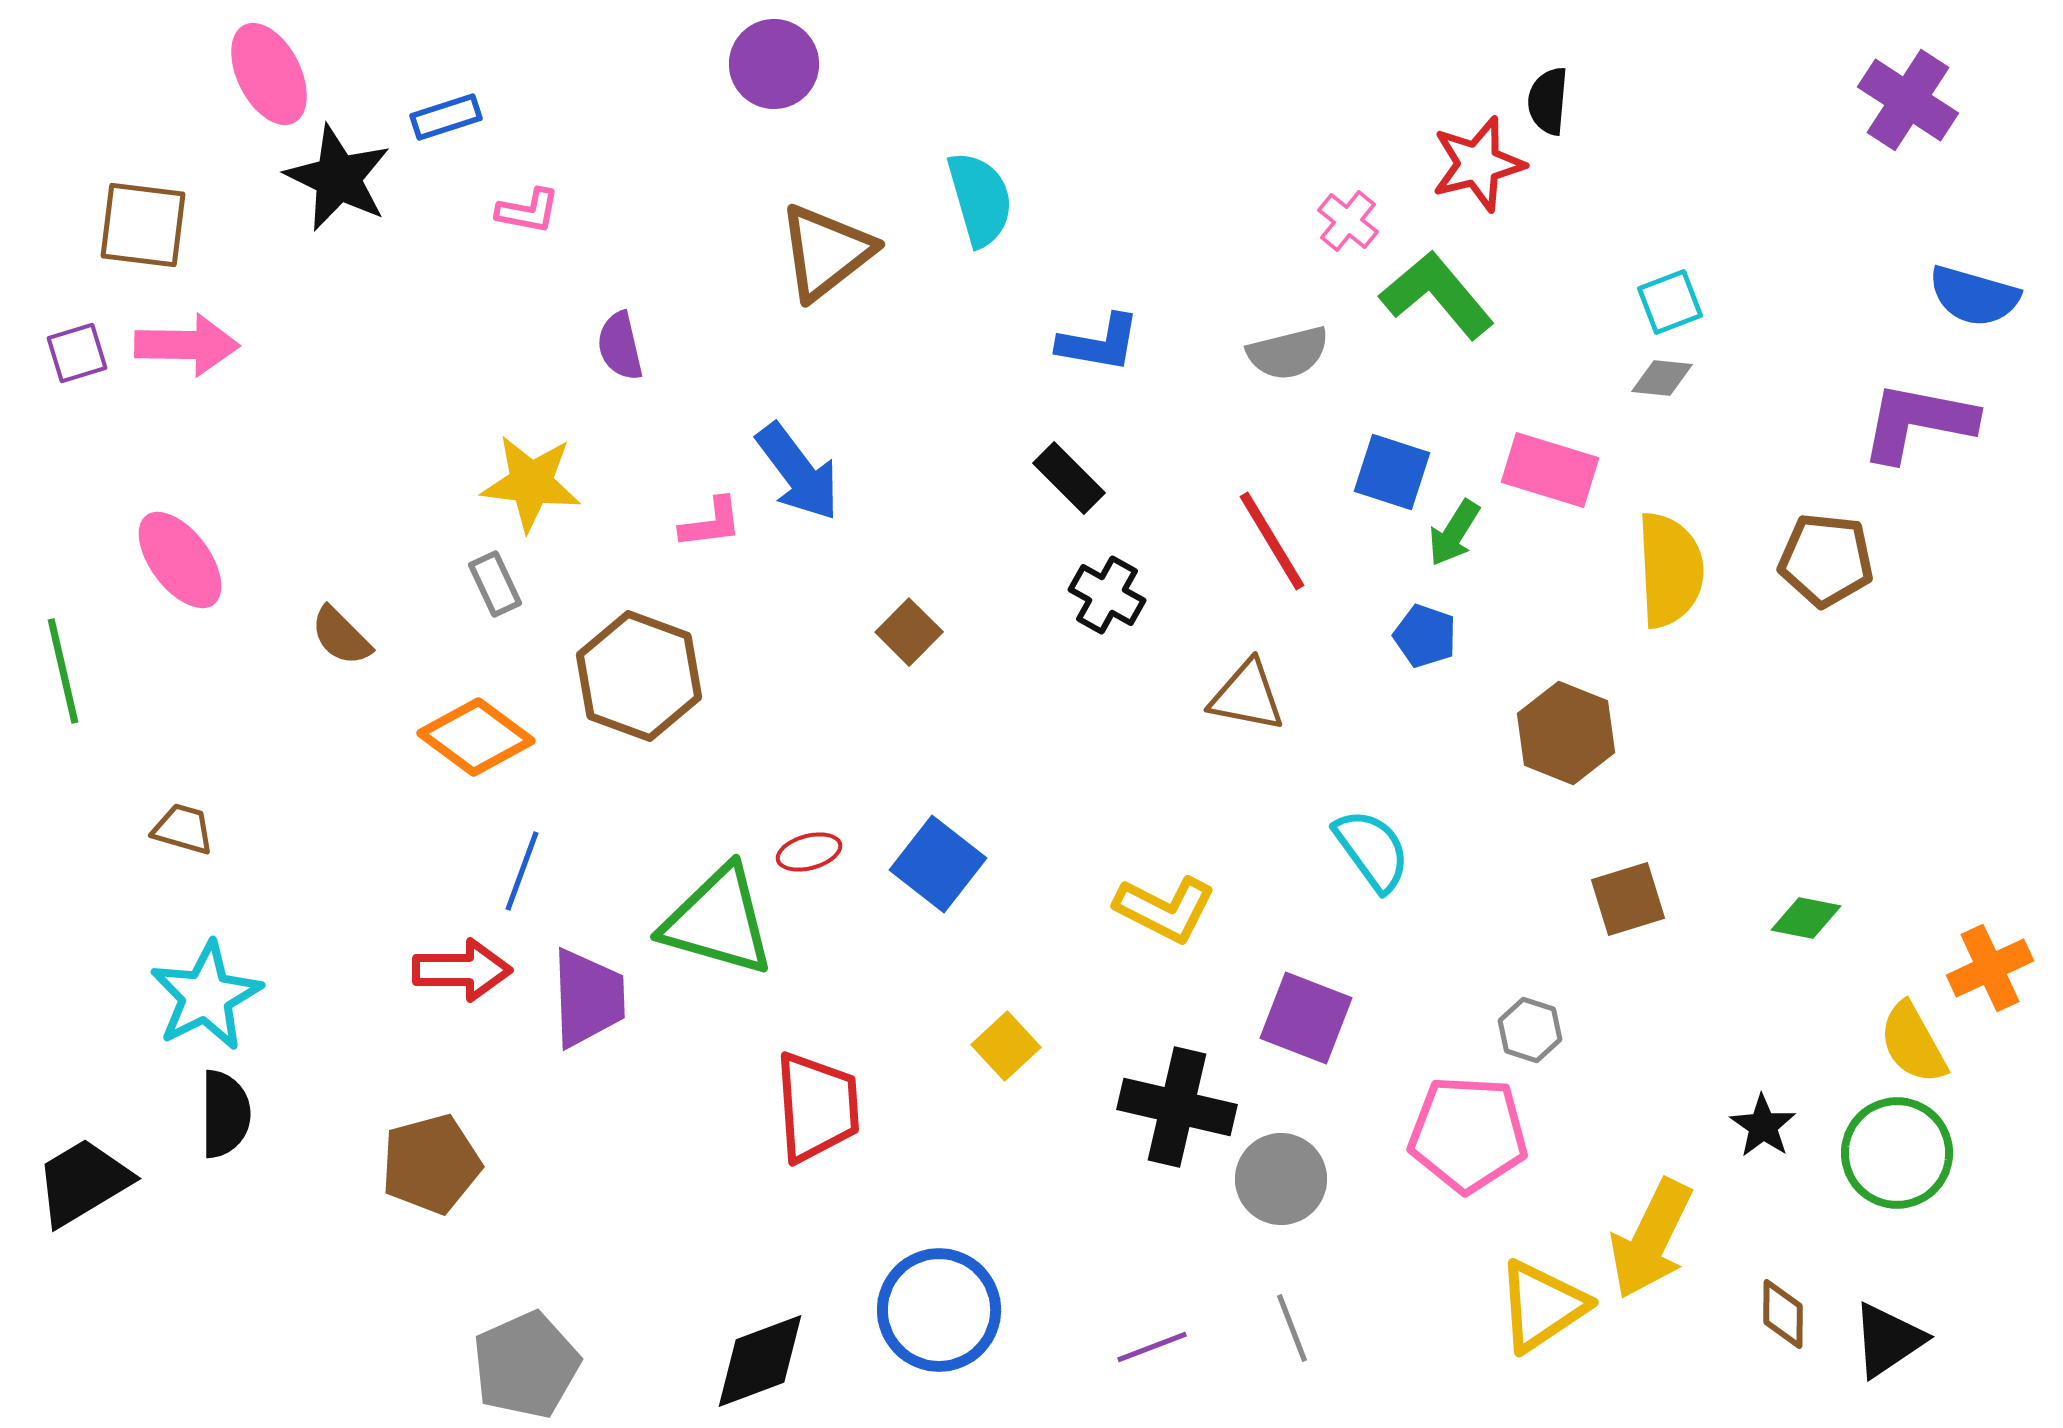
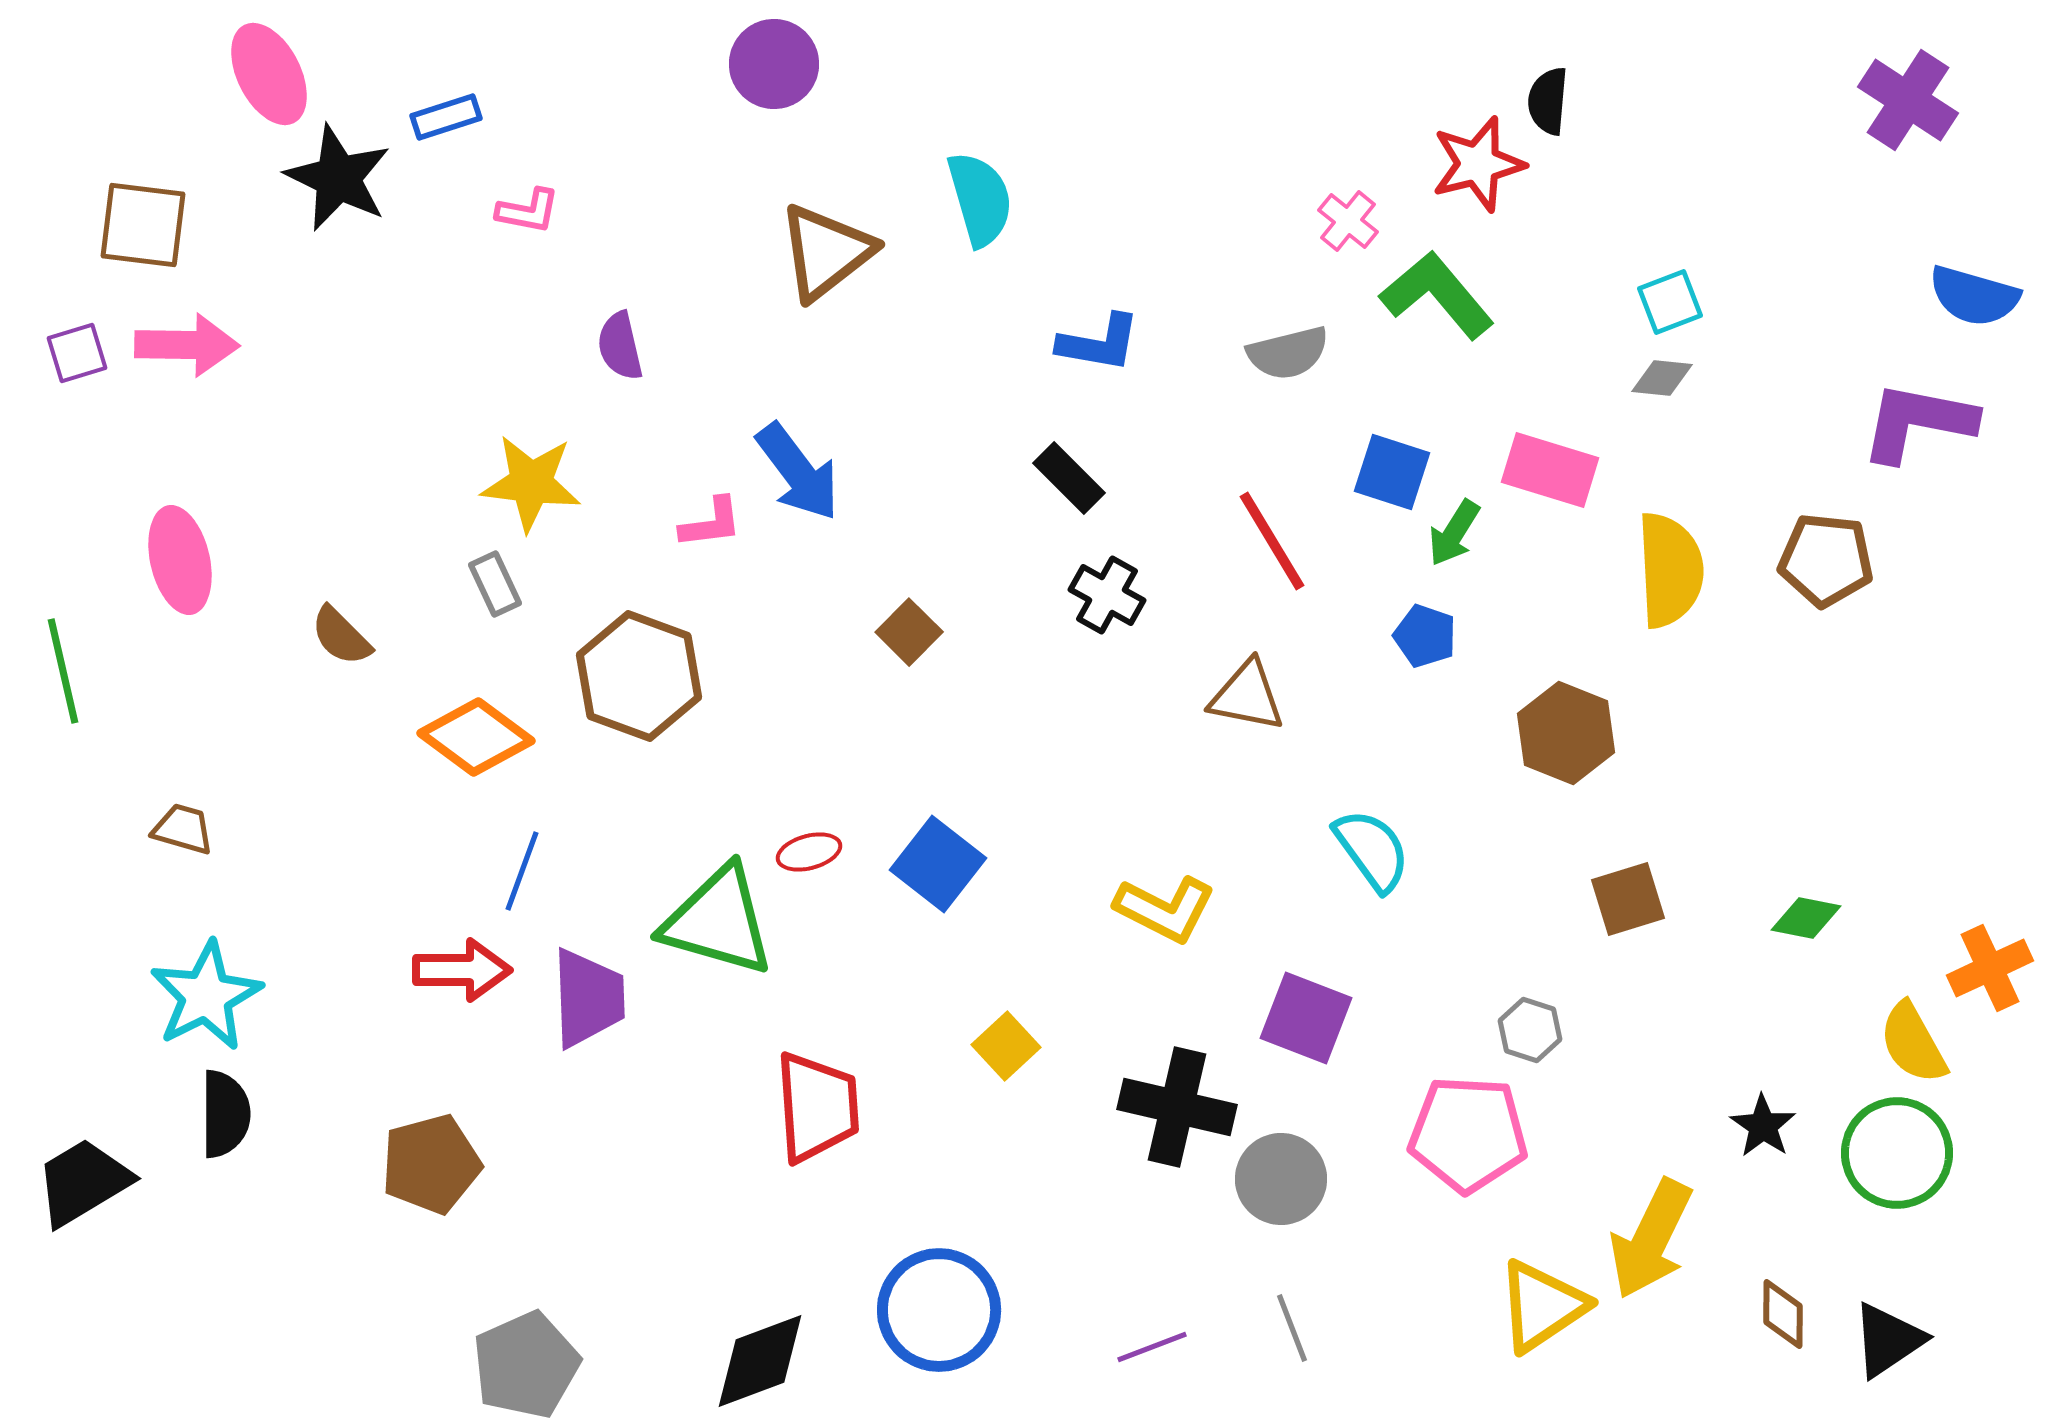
pink ellipse at (180, 560): rotated 24 degrees clockwise
